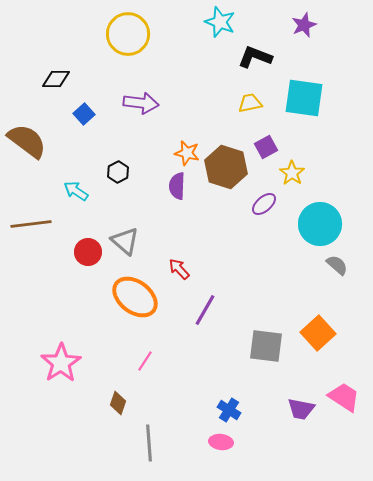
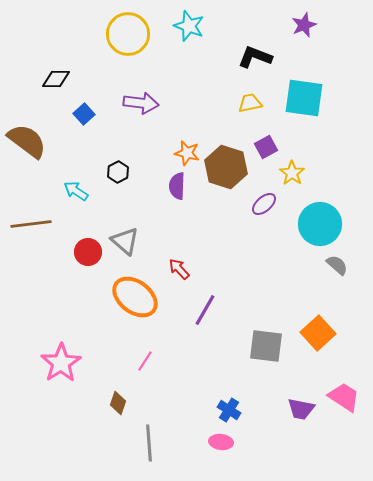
cyan star: moved 31 px left, 4 px down
